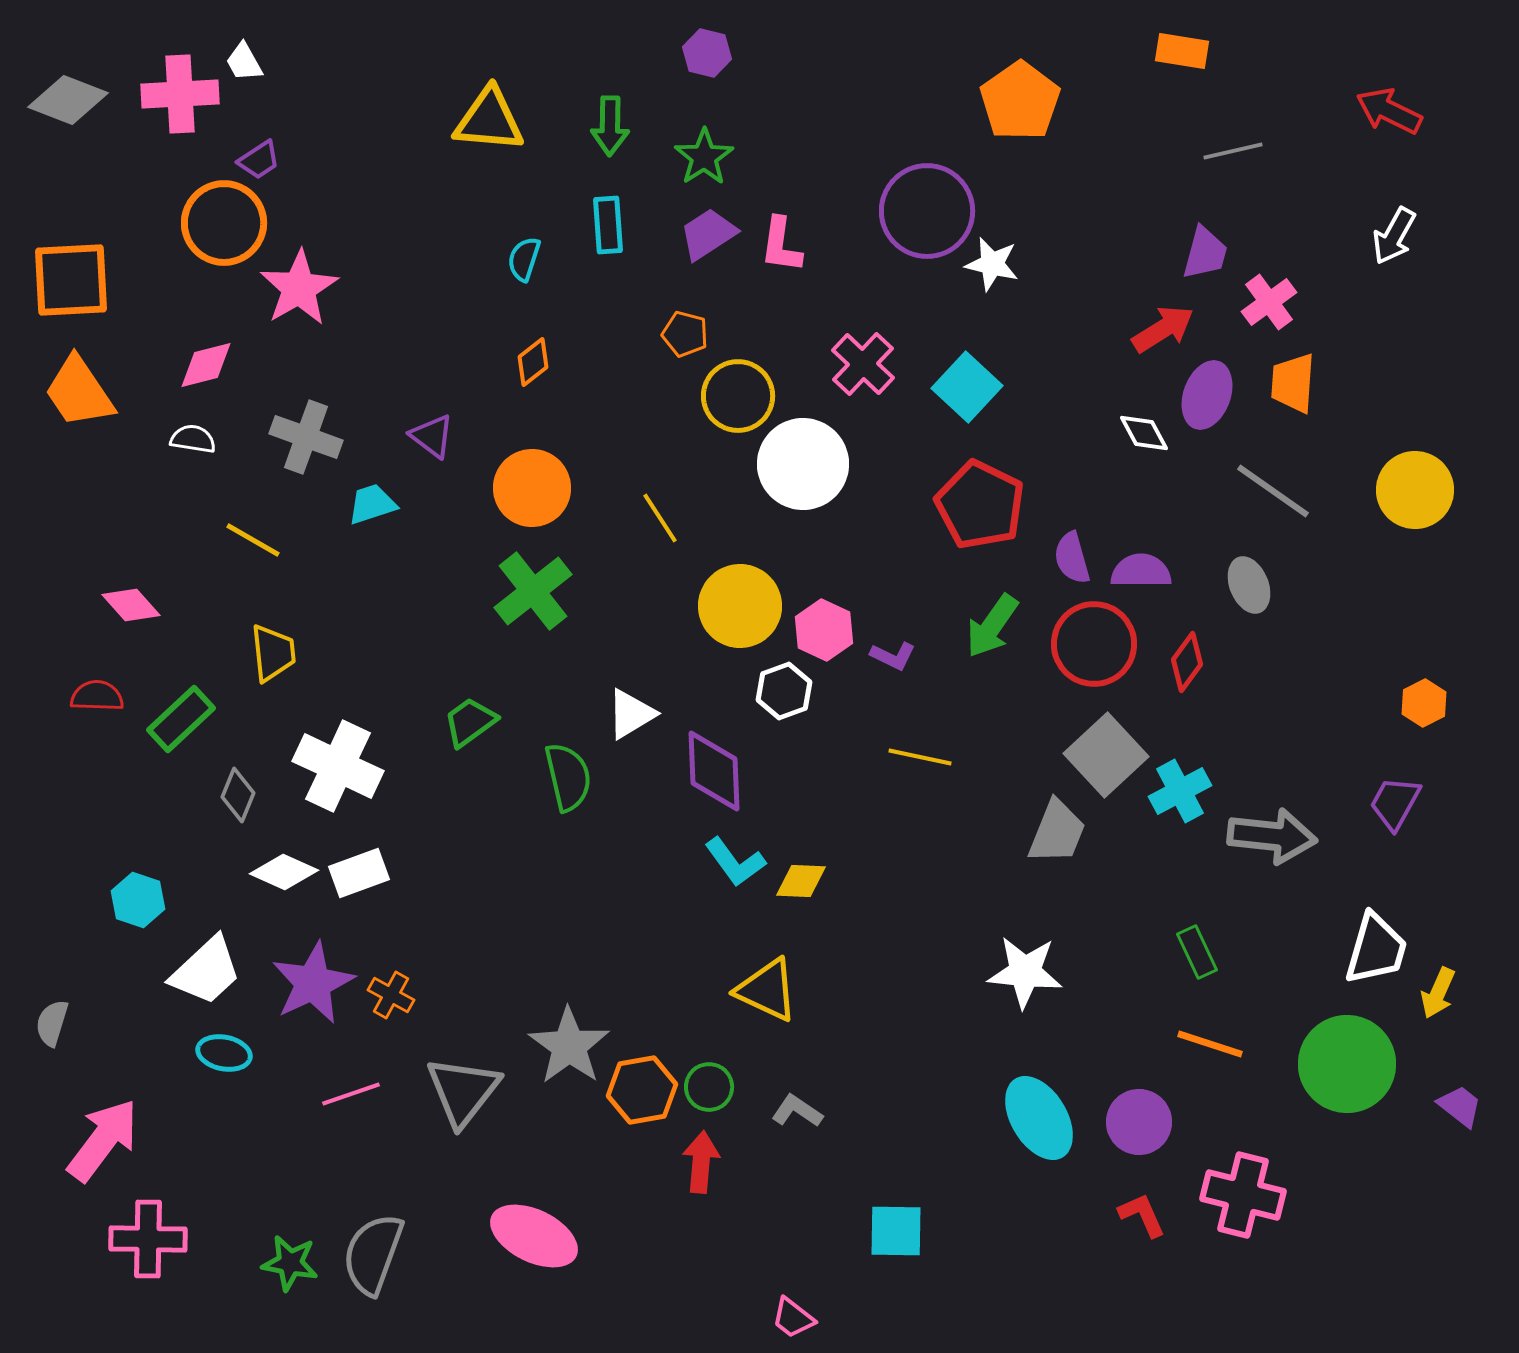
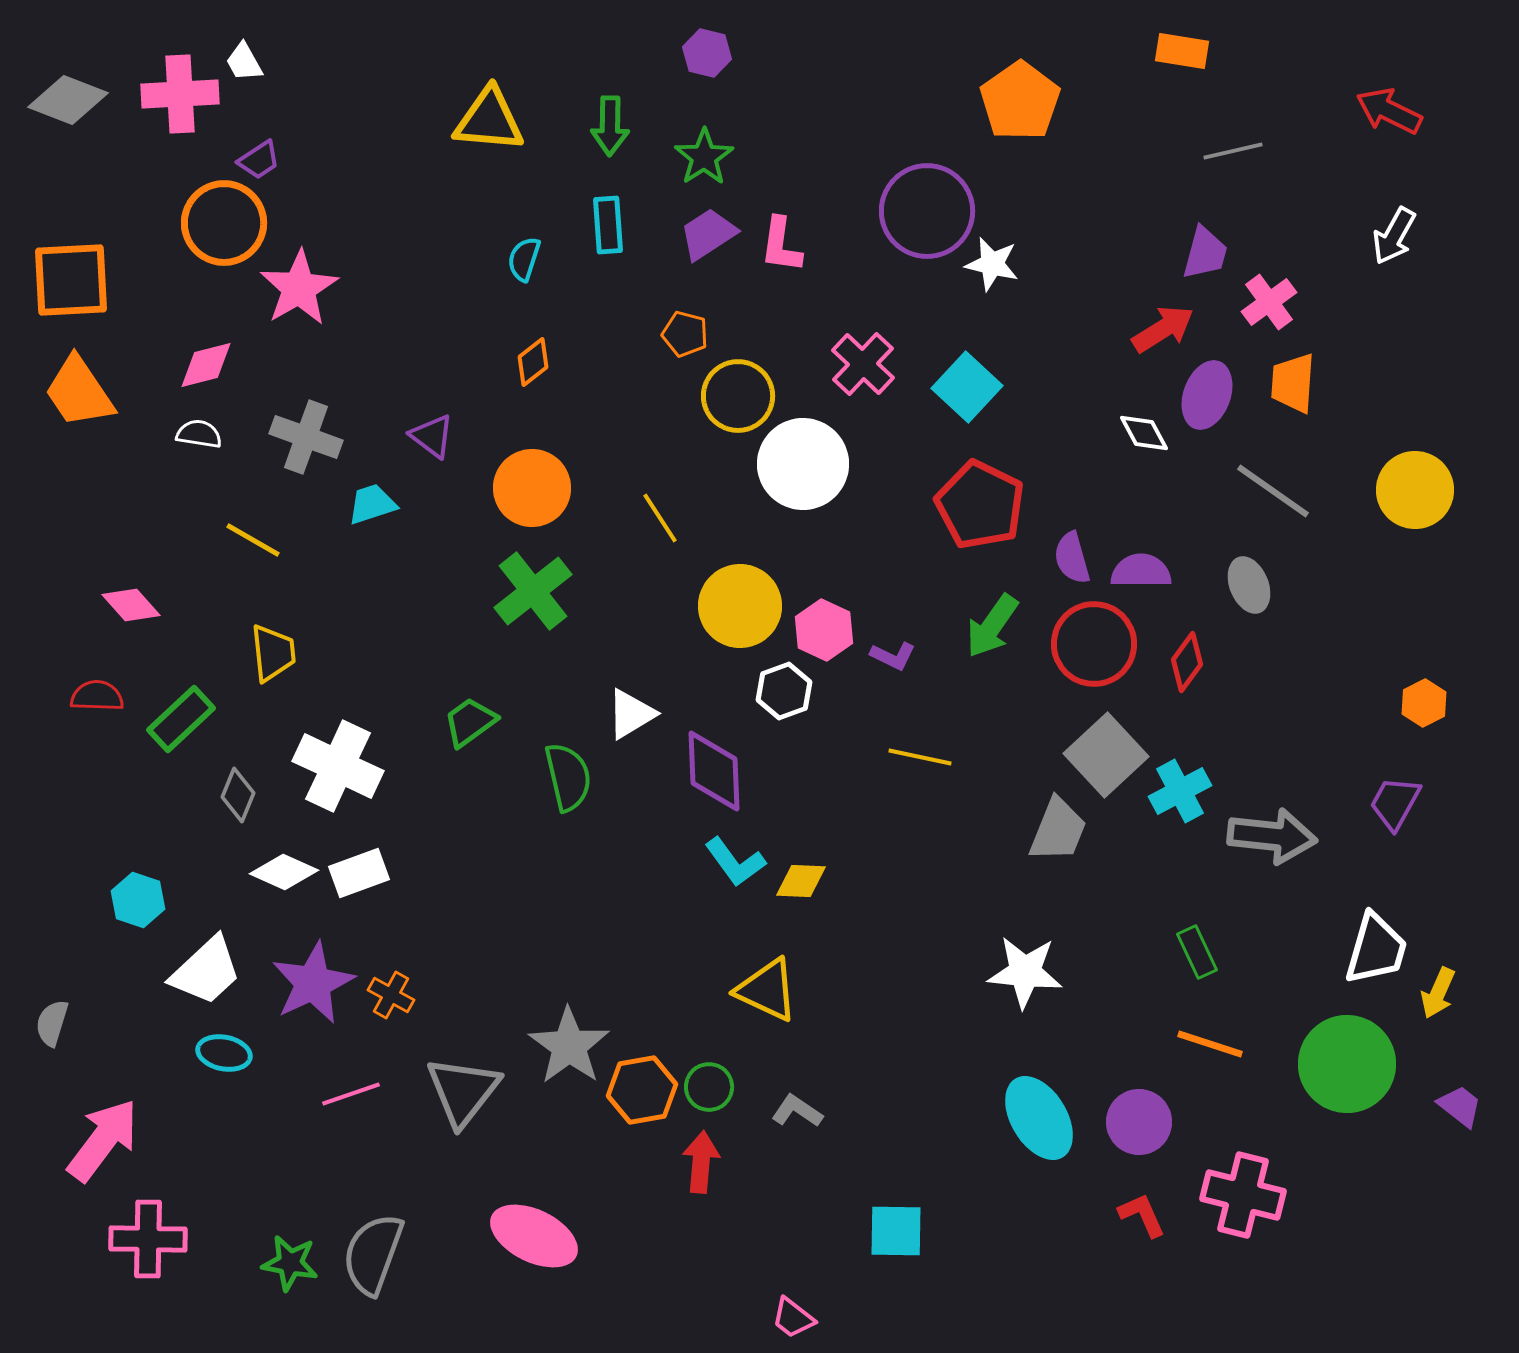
white semicircle at (193, 439): moved 6 px right, 5 px up
gray trapezoid at (1057, 832): moved 1 px right, 2 px up
